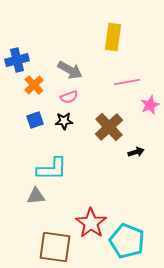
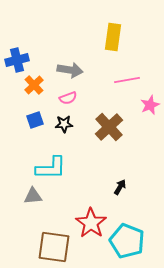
gray arrow: rotated 20 degrees counterclockwise
pink line: moved 2 px up
pink semicircle: moved 1 px left, 1 px down
black star: moved 3 px down
black arrow: moved 16 px left, 35 px down; rotated 42 degrees counterclockwise
cyan L-shape: moved 1 px left, 1 px up
gray triangle: moved 3 px left
brown square: moved 1 px left
